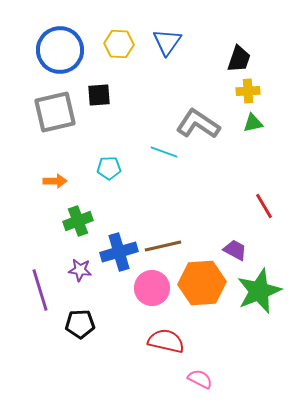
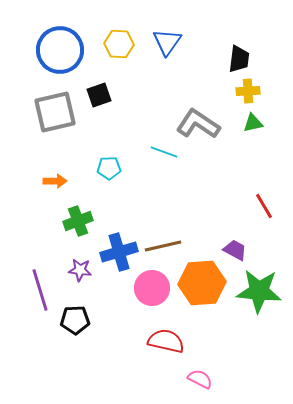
black trapezoid: rotated 12 degrees counterclockwise
black square: rotated 15 degrees counterclockwise
green star: rotated 27 degrees clockwise
black pentagon: moved 5 px left, 4 px up
